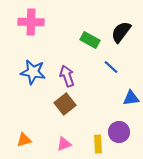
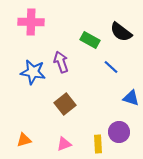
black semicircle: rotated 90 degrees counterclockwise
purple arrow: moved 6 px left, 14 px up
blue triangle: rotated 24 degrees clockwise
